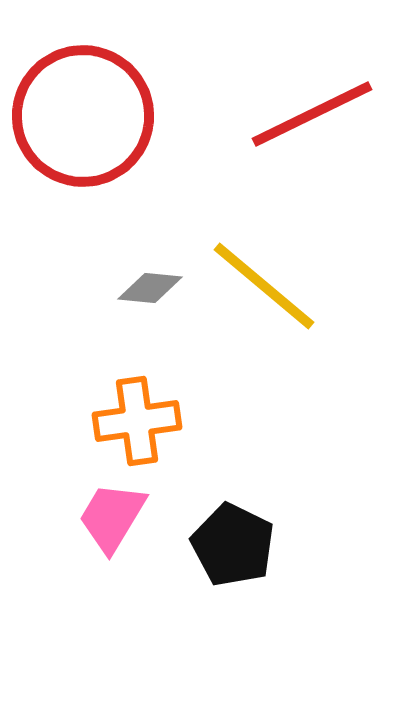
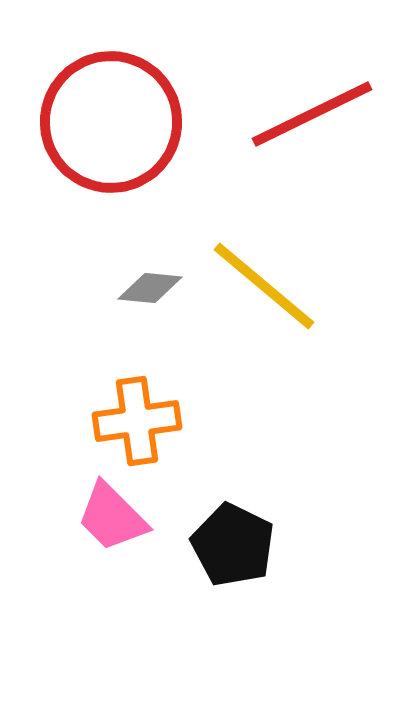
red circle: moved 28 px right, 6 px down
pink trapezoid: rotated 76 degrees counterclockwise
